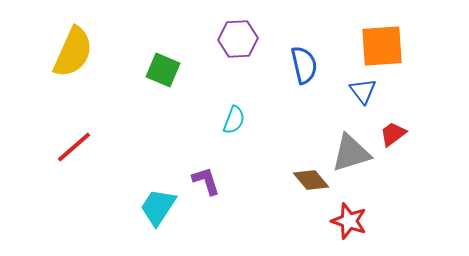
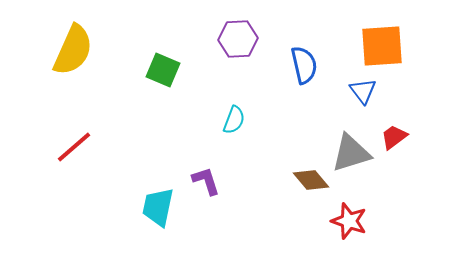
yellow semicircle: moved 2 px up
red trapezoid: moved 1 px right, 3 px down
cyan trapezoid: rotated 21 degrees counterclockwise
